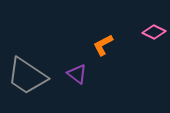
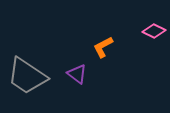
pink diamond: moved 1 px up
orange L-shape: moved 2 px down
